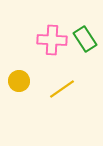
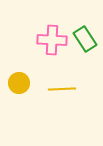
yellow circle: moved 2 px down
yellow line: rotated 32 degrees clockwise
